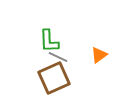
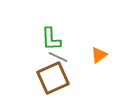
green L-shape: moved 2 px right, 2 px up
brown square: moved 1 px left
